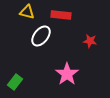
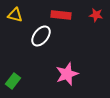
yellow triangle: moved 12 px left, 3 px down
red star: moved 6 px right, 26 px up
pink star: rotated 15 degrees clockwise
green rectangle: moved 2 px left, 1 px up
